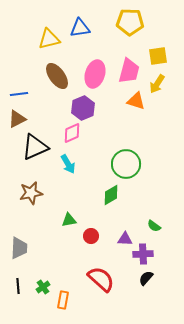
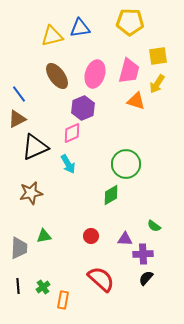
yellow triangle: moved 3 px right, 3 px up
blue line: rotated 60 degrees clockwise
green triangle: moved 25 px left, 16 px down
